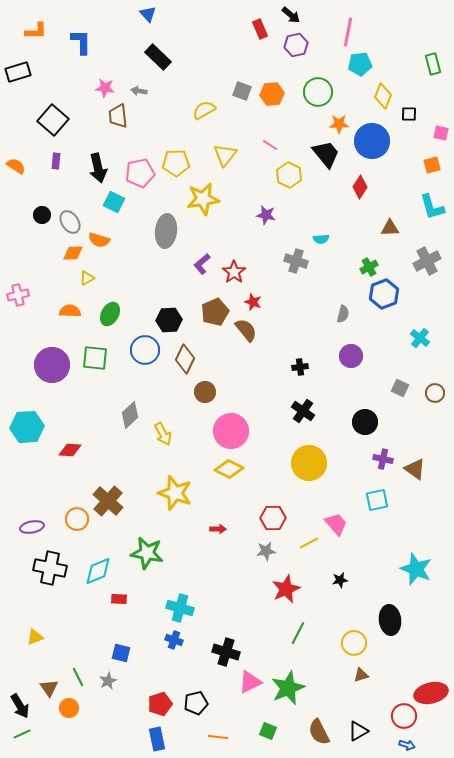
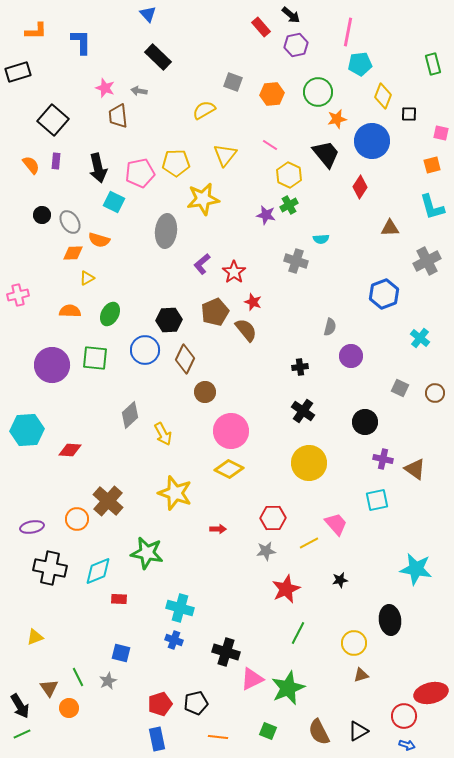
red rectangle at (260, 29): moved 1 px right, 2 px up; rotated 18 degrees counterclockwise
pink star at (105, 88): rotated 12 degrees clockwise
gray square at (242, 91): moved 9 px left, 9 px up
orange star at (339, 124): moved 2 px left, 5 px up; rotated 12 degrees counterclockwise
orange semicircle at (16, 166): moved 15 px right, 1 px up; rotated 18 degrees clockwise
green cross at (369, 267): moved 80 px left, 62 px up
gray semicircle at (343, 314): moved 13 px left, 13 px down
cyan hexagon at (27, 427): moved 3 px down
cyan star at (416, 569): rotated 12 degrees counterclockwise
pink triangle at (250, 682): moved 2 px right, 3 px up
